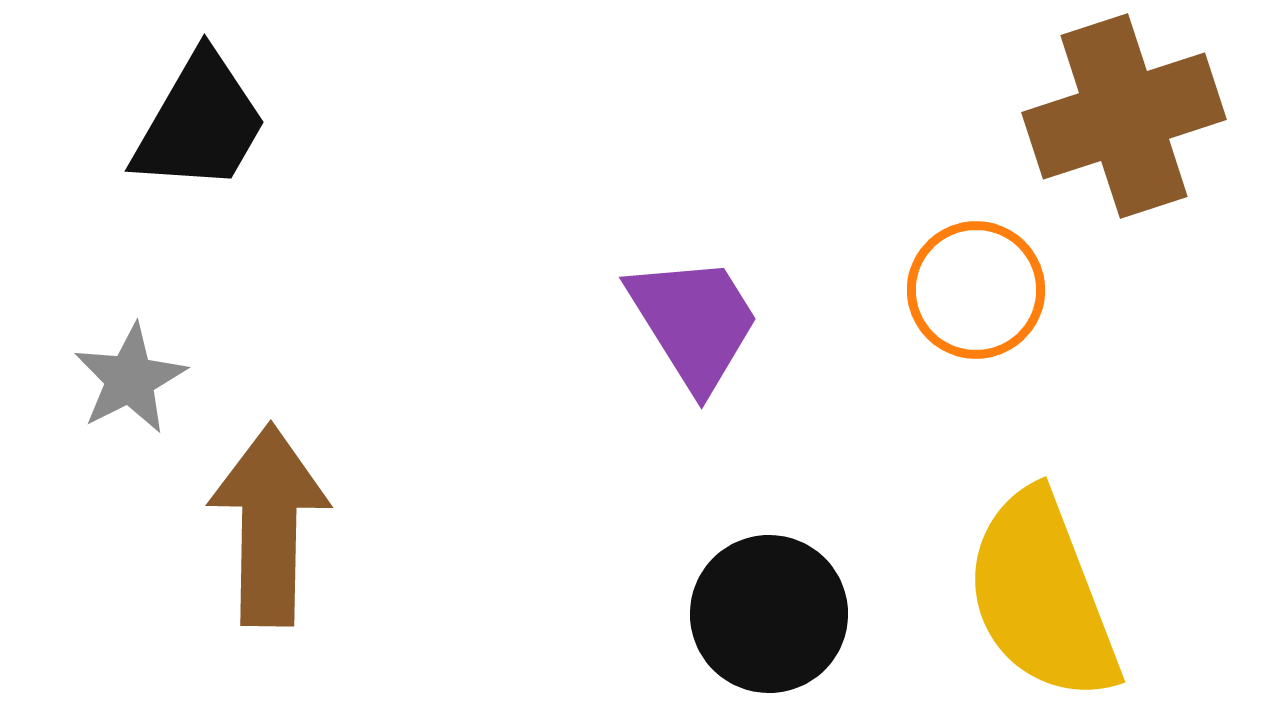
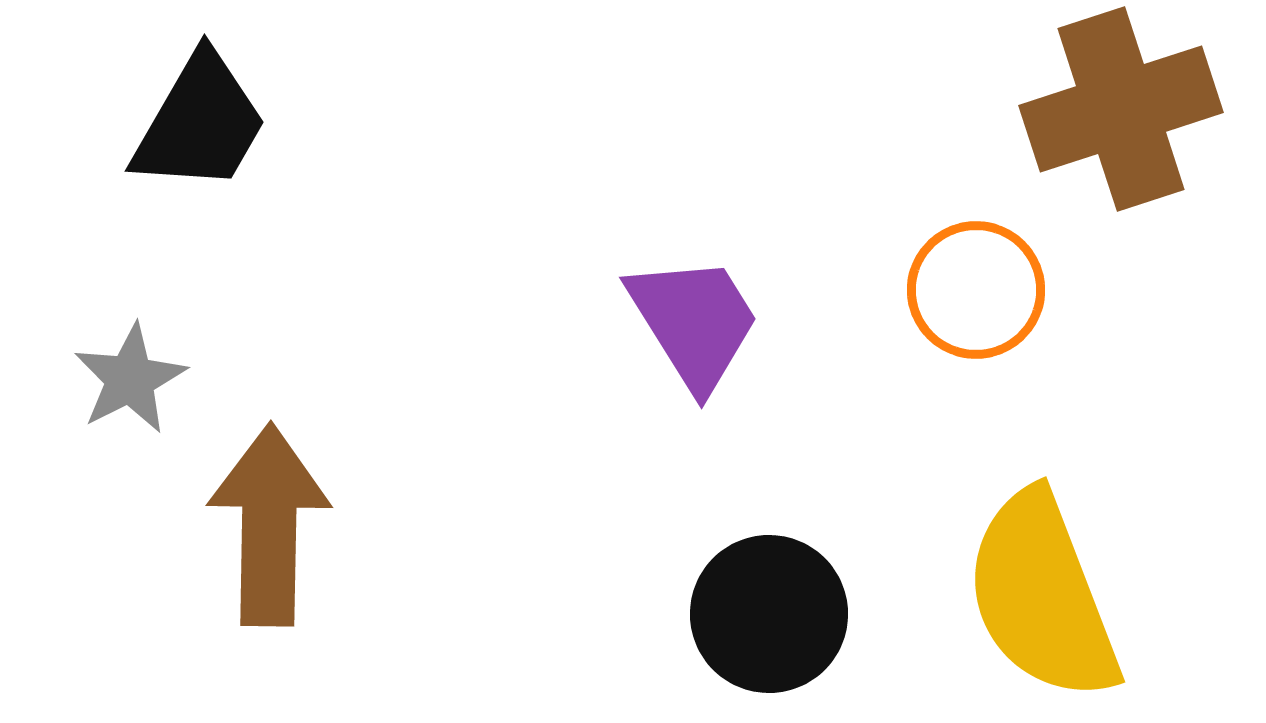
brown cross: moved 3 px left, 7 px up
